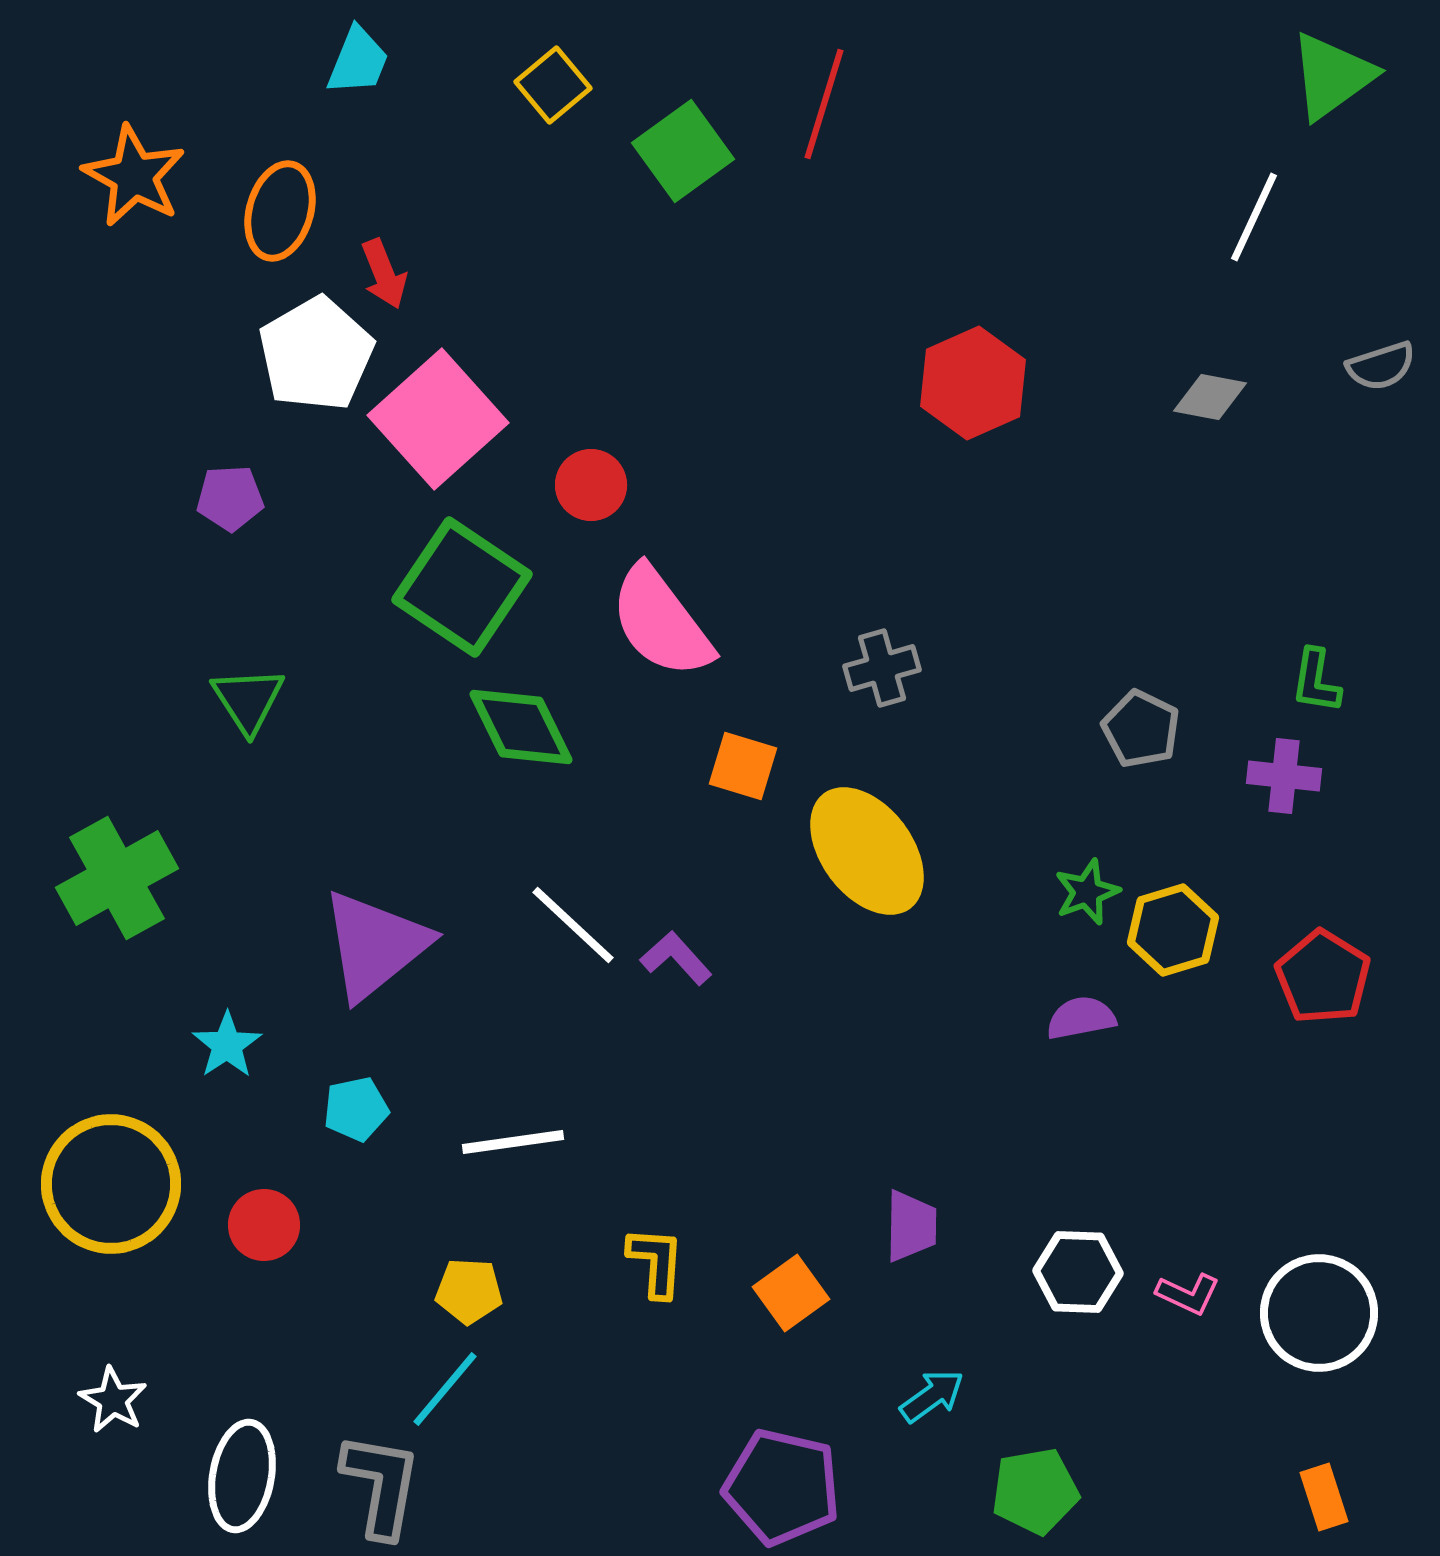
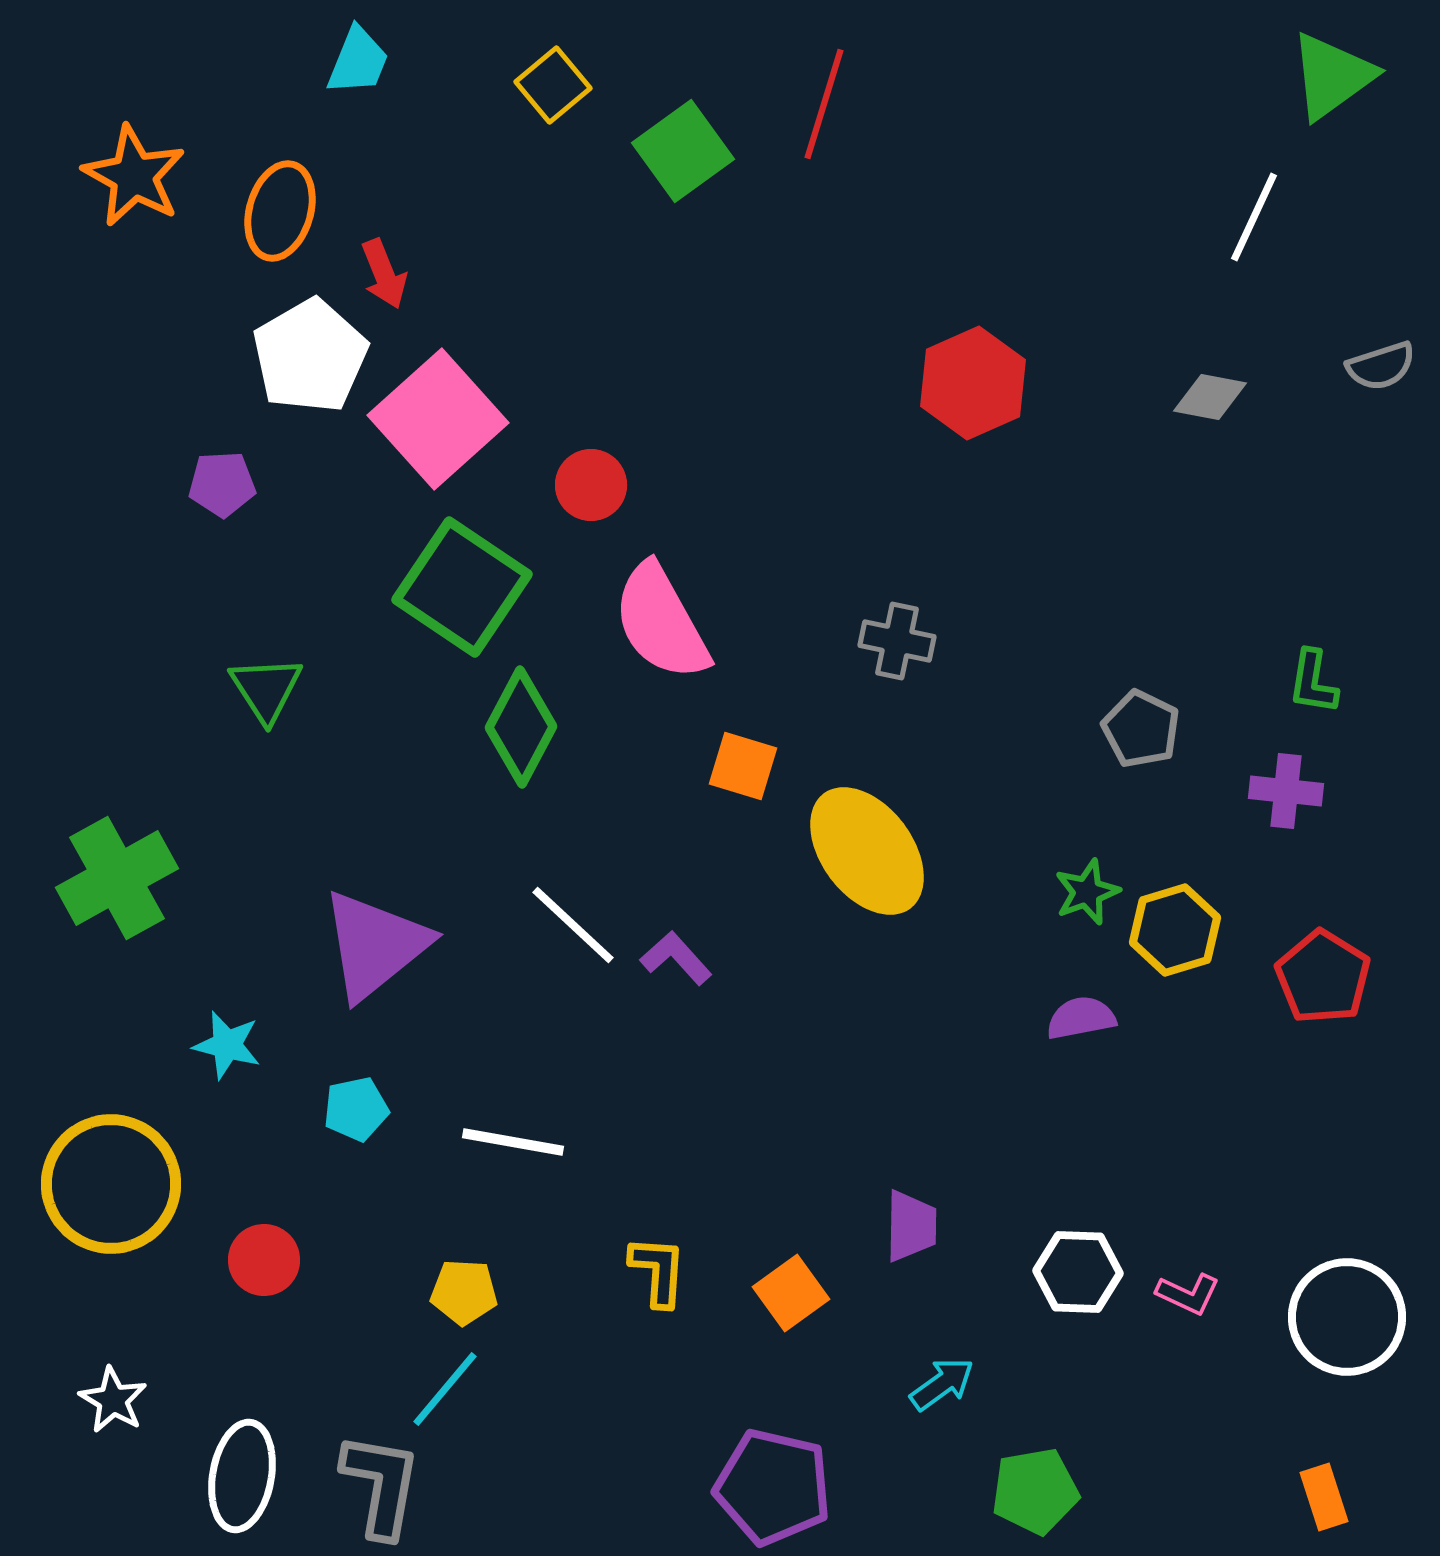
white pentagon at (316, 354): moved 6 px left, 2 px down
purple pentagon at (230, 498): moved 8 px left, 14 px up
pink semicircle at (661, 622): rotated 8 degrees clockwise
gray cross at (882, 668): moved 15 px right, 27 px up; rotated 28 degrees clockwise
green L-shape at (1316, 681): moved 3 px left, 1 px down
green triangle at (248, 700): moved 18 px right, 11 px up
green diamond at (521, 727): rotated 54 degrees clockwise
purple cross at (1284, 776): moved 2 px right, 15 px down
yellow hexagon at (1173, 930): moved 2 px right
cyan star at (227, 1045): rotated 24 degrees counterclockwise
white line at (513, 1142): rotated 18 degrees clockwise
red circle at (264, 1225): moved 35 px down
yellow L-shape at (656, 1262): moved 2 px right, 9 px down
yellow pentagon at (469, 1291): moved 5 px left, 1 px down
white circle at (1319, 1313): moved 28 px right, 4 px down
cyan arrow at (932, 1396): moved 10 px right, 12 px up
purple pentagon at (782, 1487): moved 9 px left
